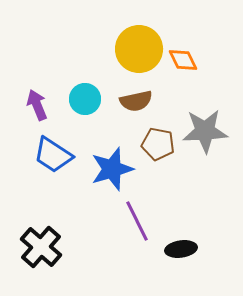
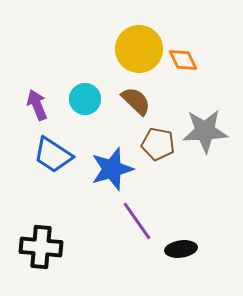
brown semicircle: rotated 124 degrees counterclockwise
purple line: rotated 9 degrees counterclockwise
black cross: rotated 36 degrees counterclockwise
